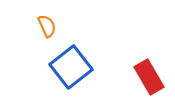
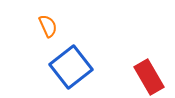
orange semicircle: moved 1 px right
